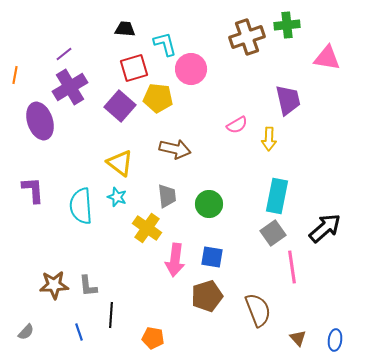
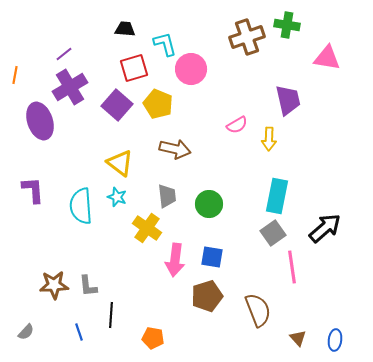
green cross: rotated 15 degrees clockwise
yellow pentagon: moved 6 px down; rotated 16 degrees clockwise
purple square: moved 3 px left, 1 px up
